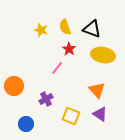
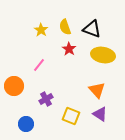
yellow star: rotated 16 degrees clockwise
pink line: moved 18 px left, 3 px up
